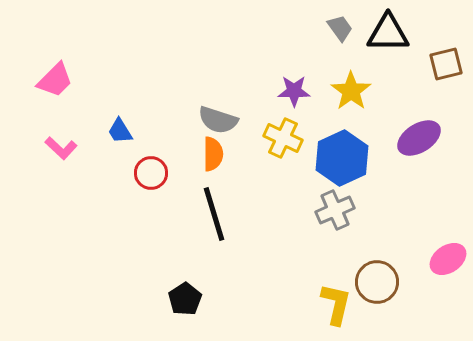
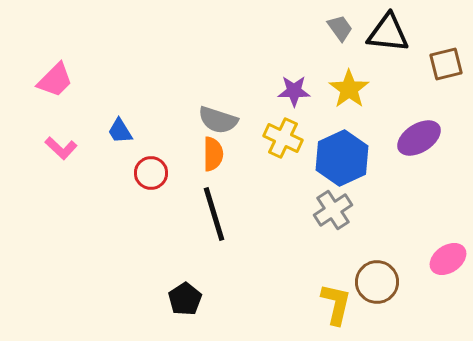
black triangle: rotated 6 degrees clockwise
yellow star: moved 2 px left, 2 px up
gray cross: moved 2 px left; rotated 9 degrees counterclockwise
